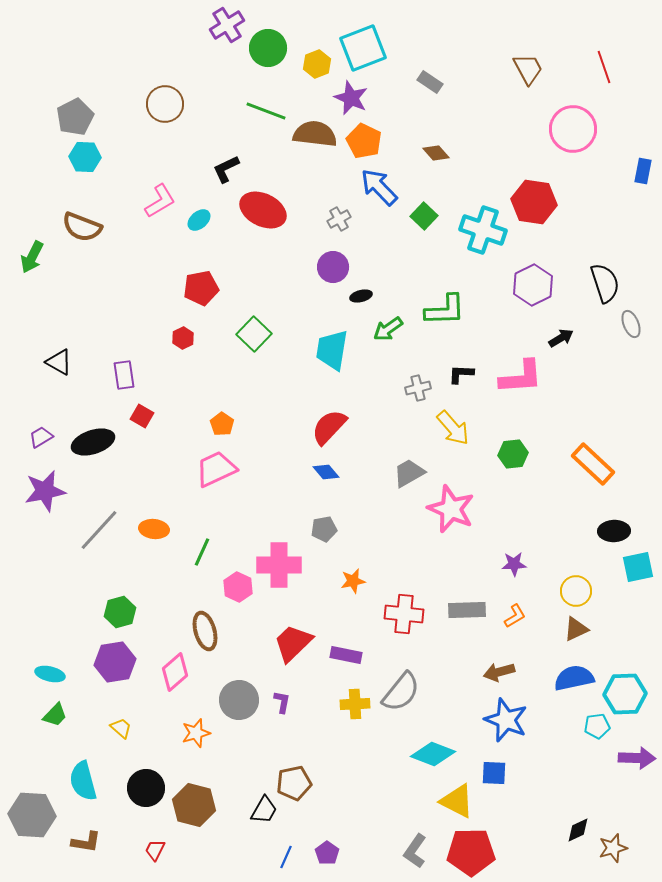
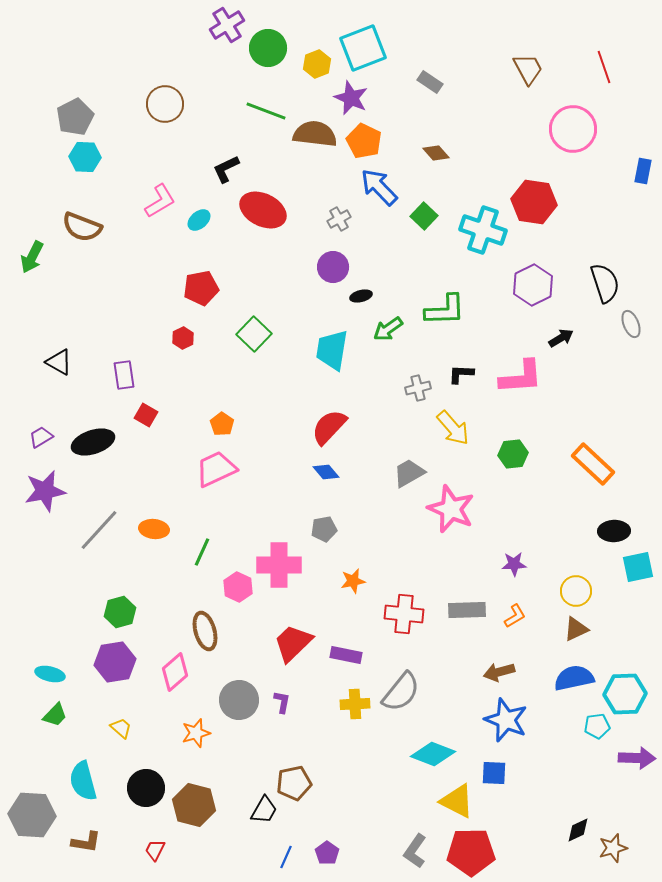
red square at (142, 416): moved 4 px right, 1 px up
